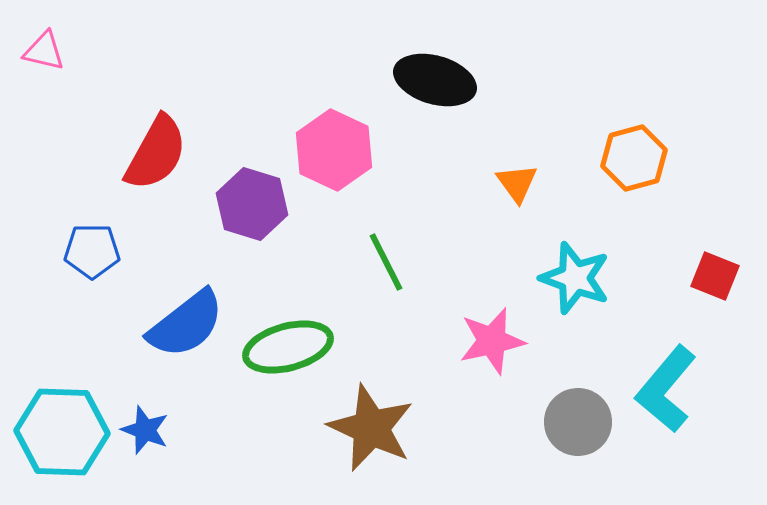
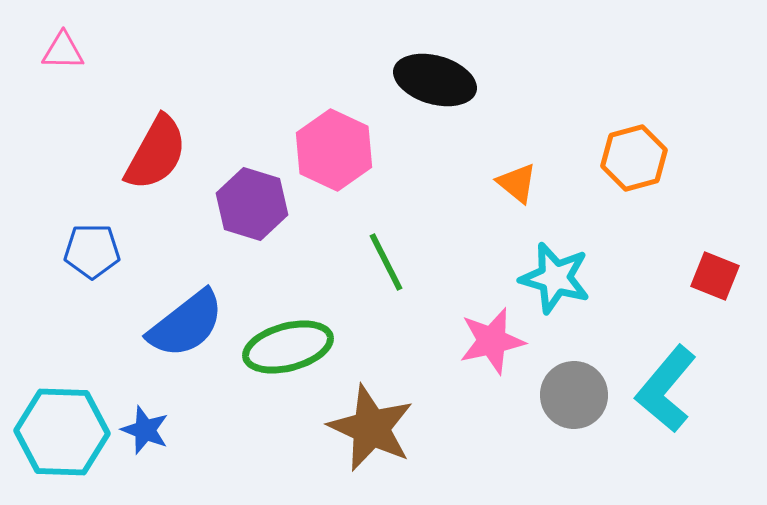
pink triangle: moved 19 px right; rotated 12 degrees counterclockwise
orange triangle: rotated 15 degrees counterclockwise
cyan star: moved 20 px left; rotated 4 degrees counterclockwise
gray circle: moved 4 px left, 27 px up
